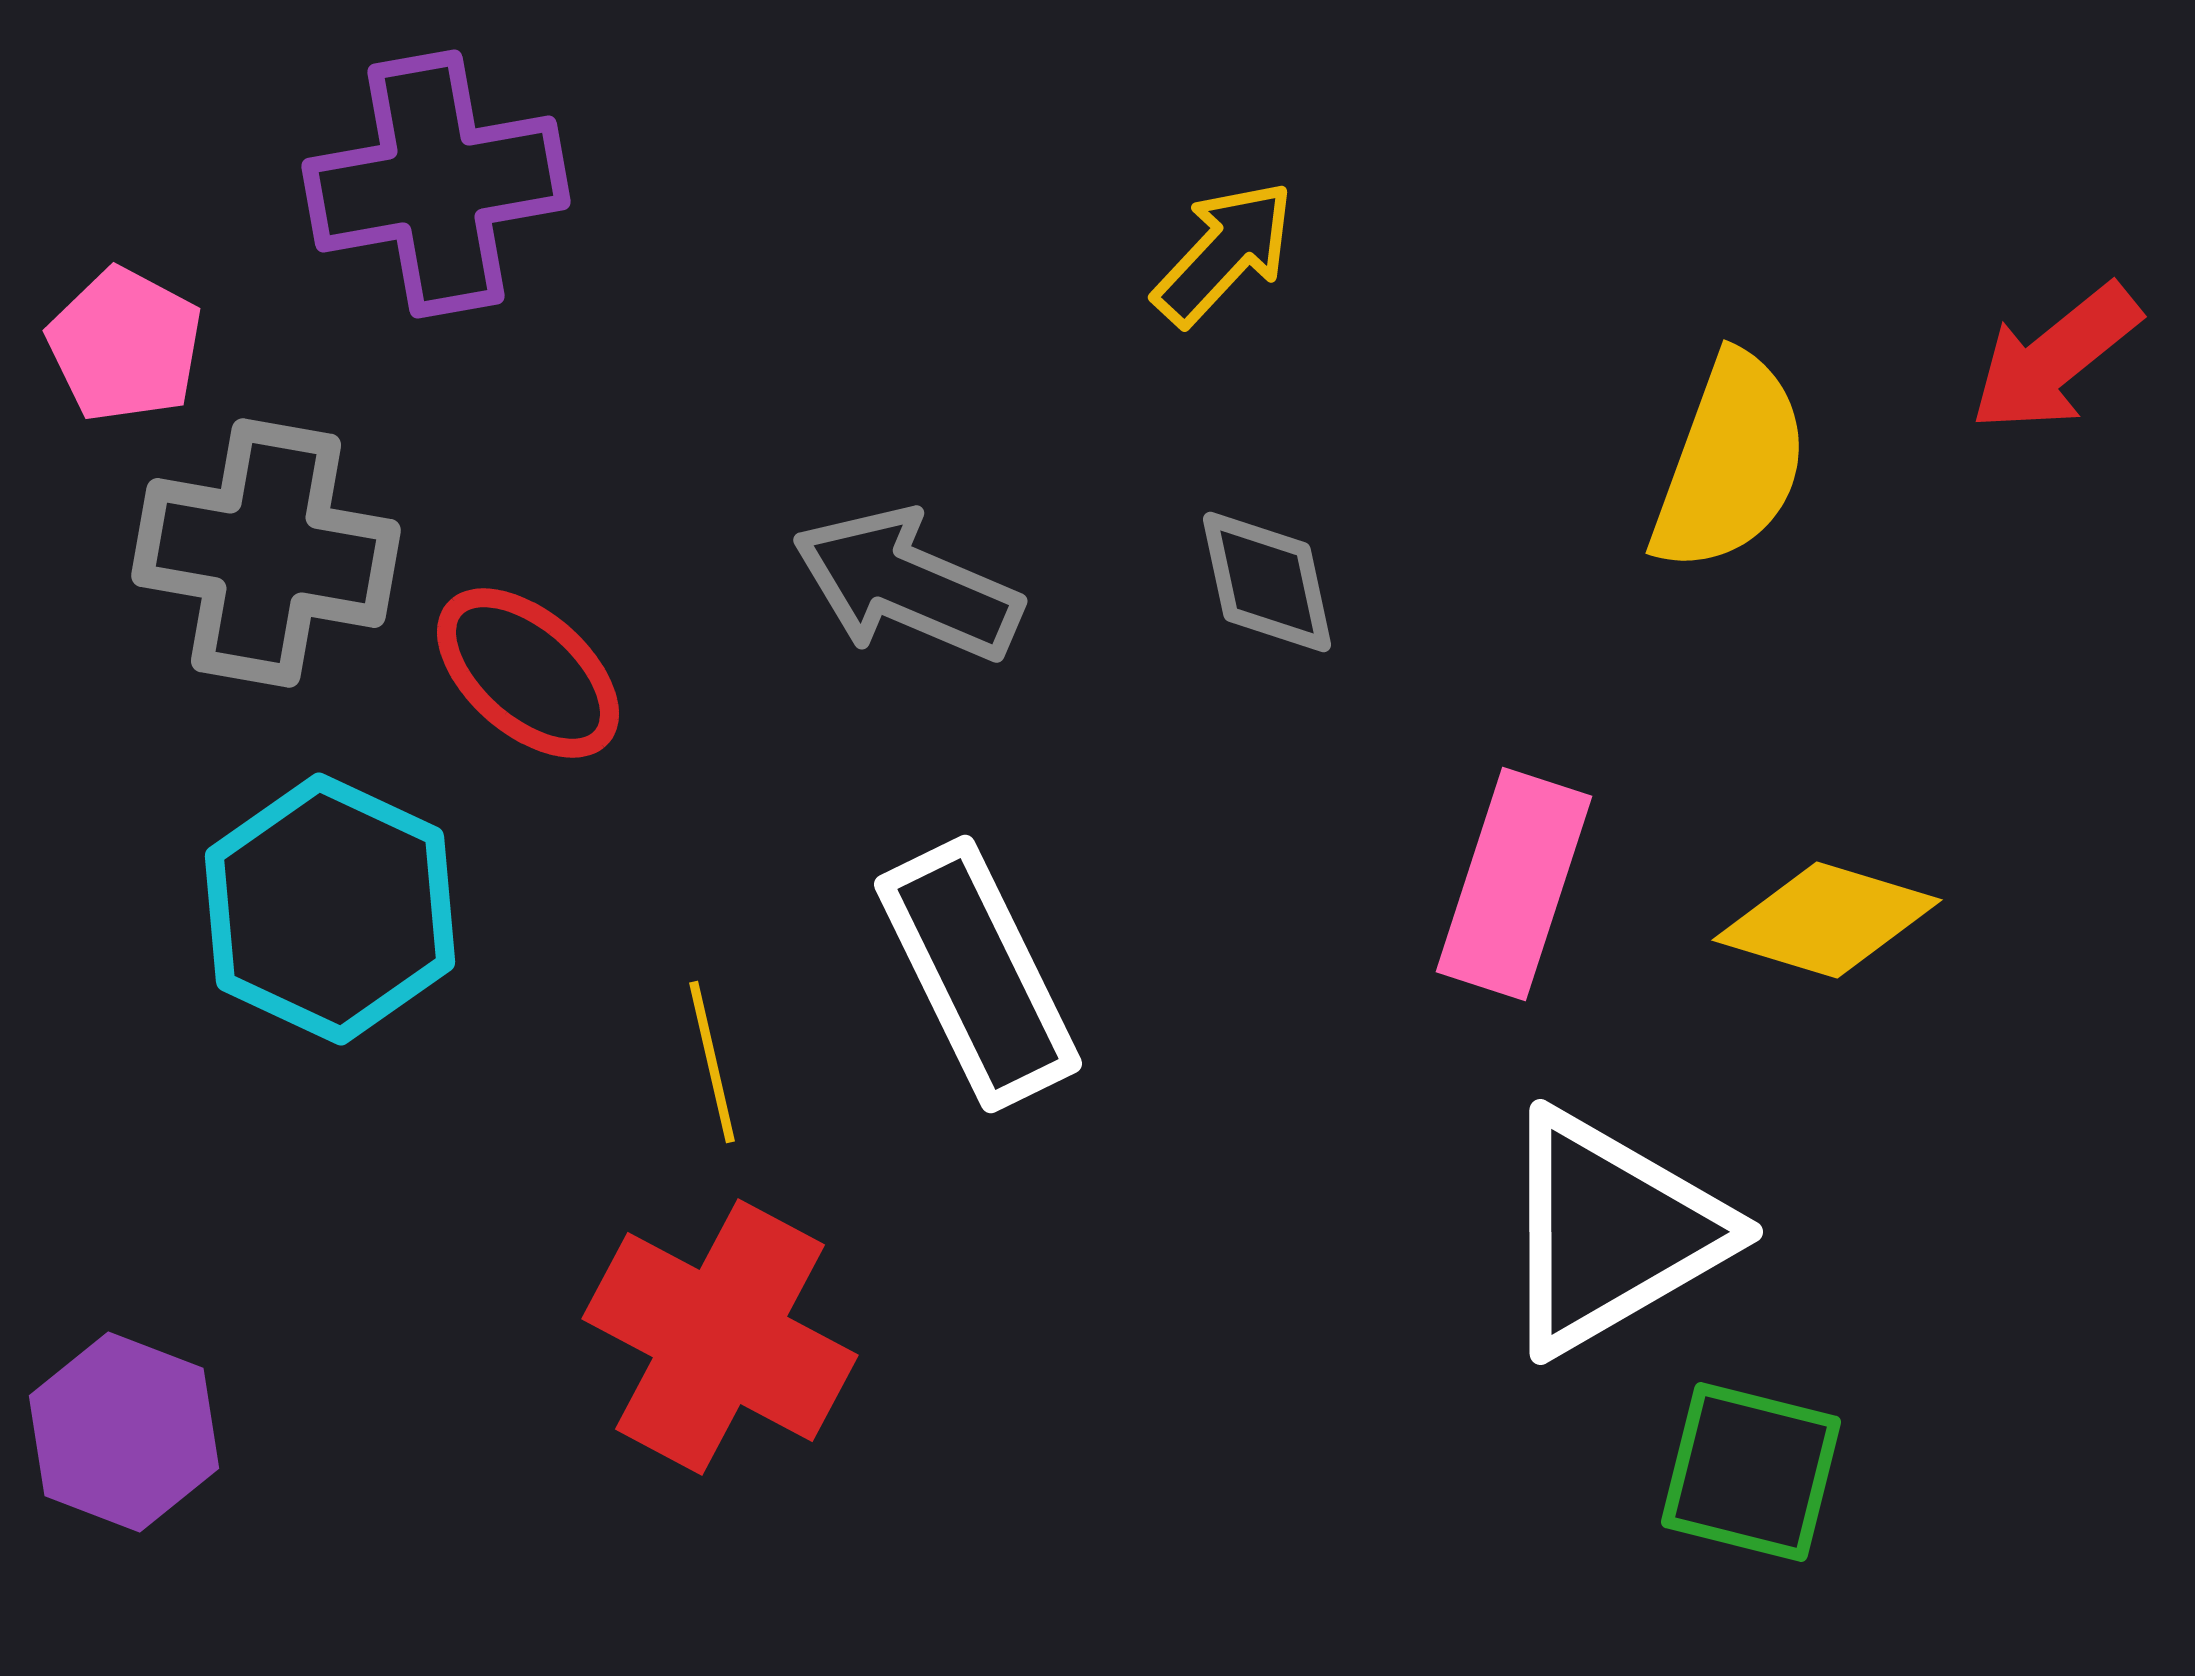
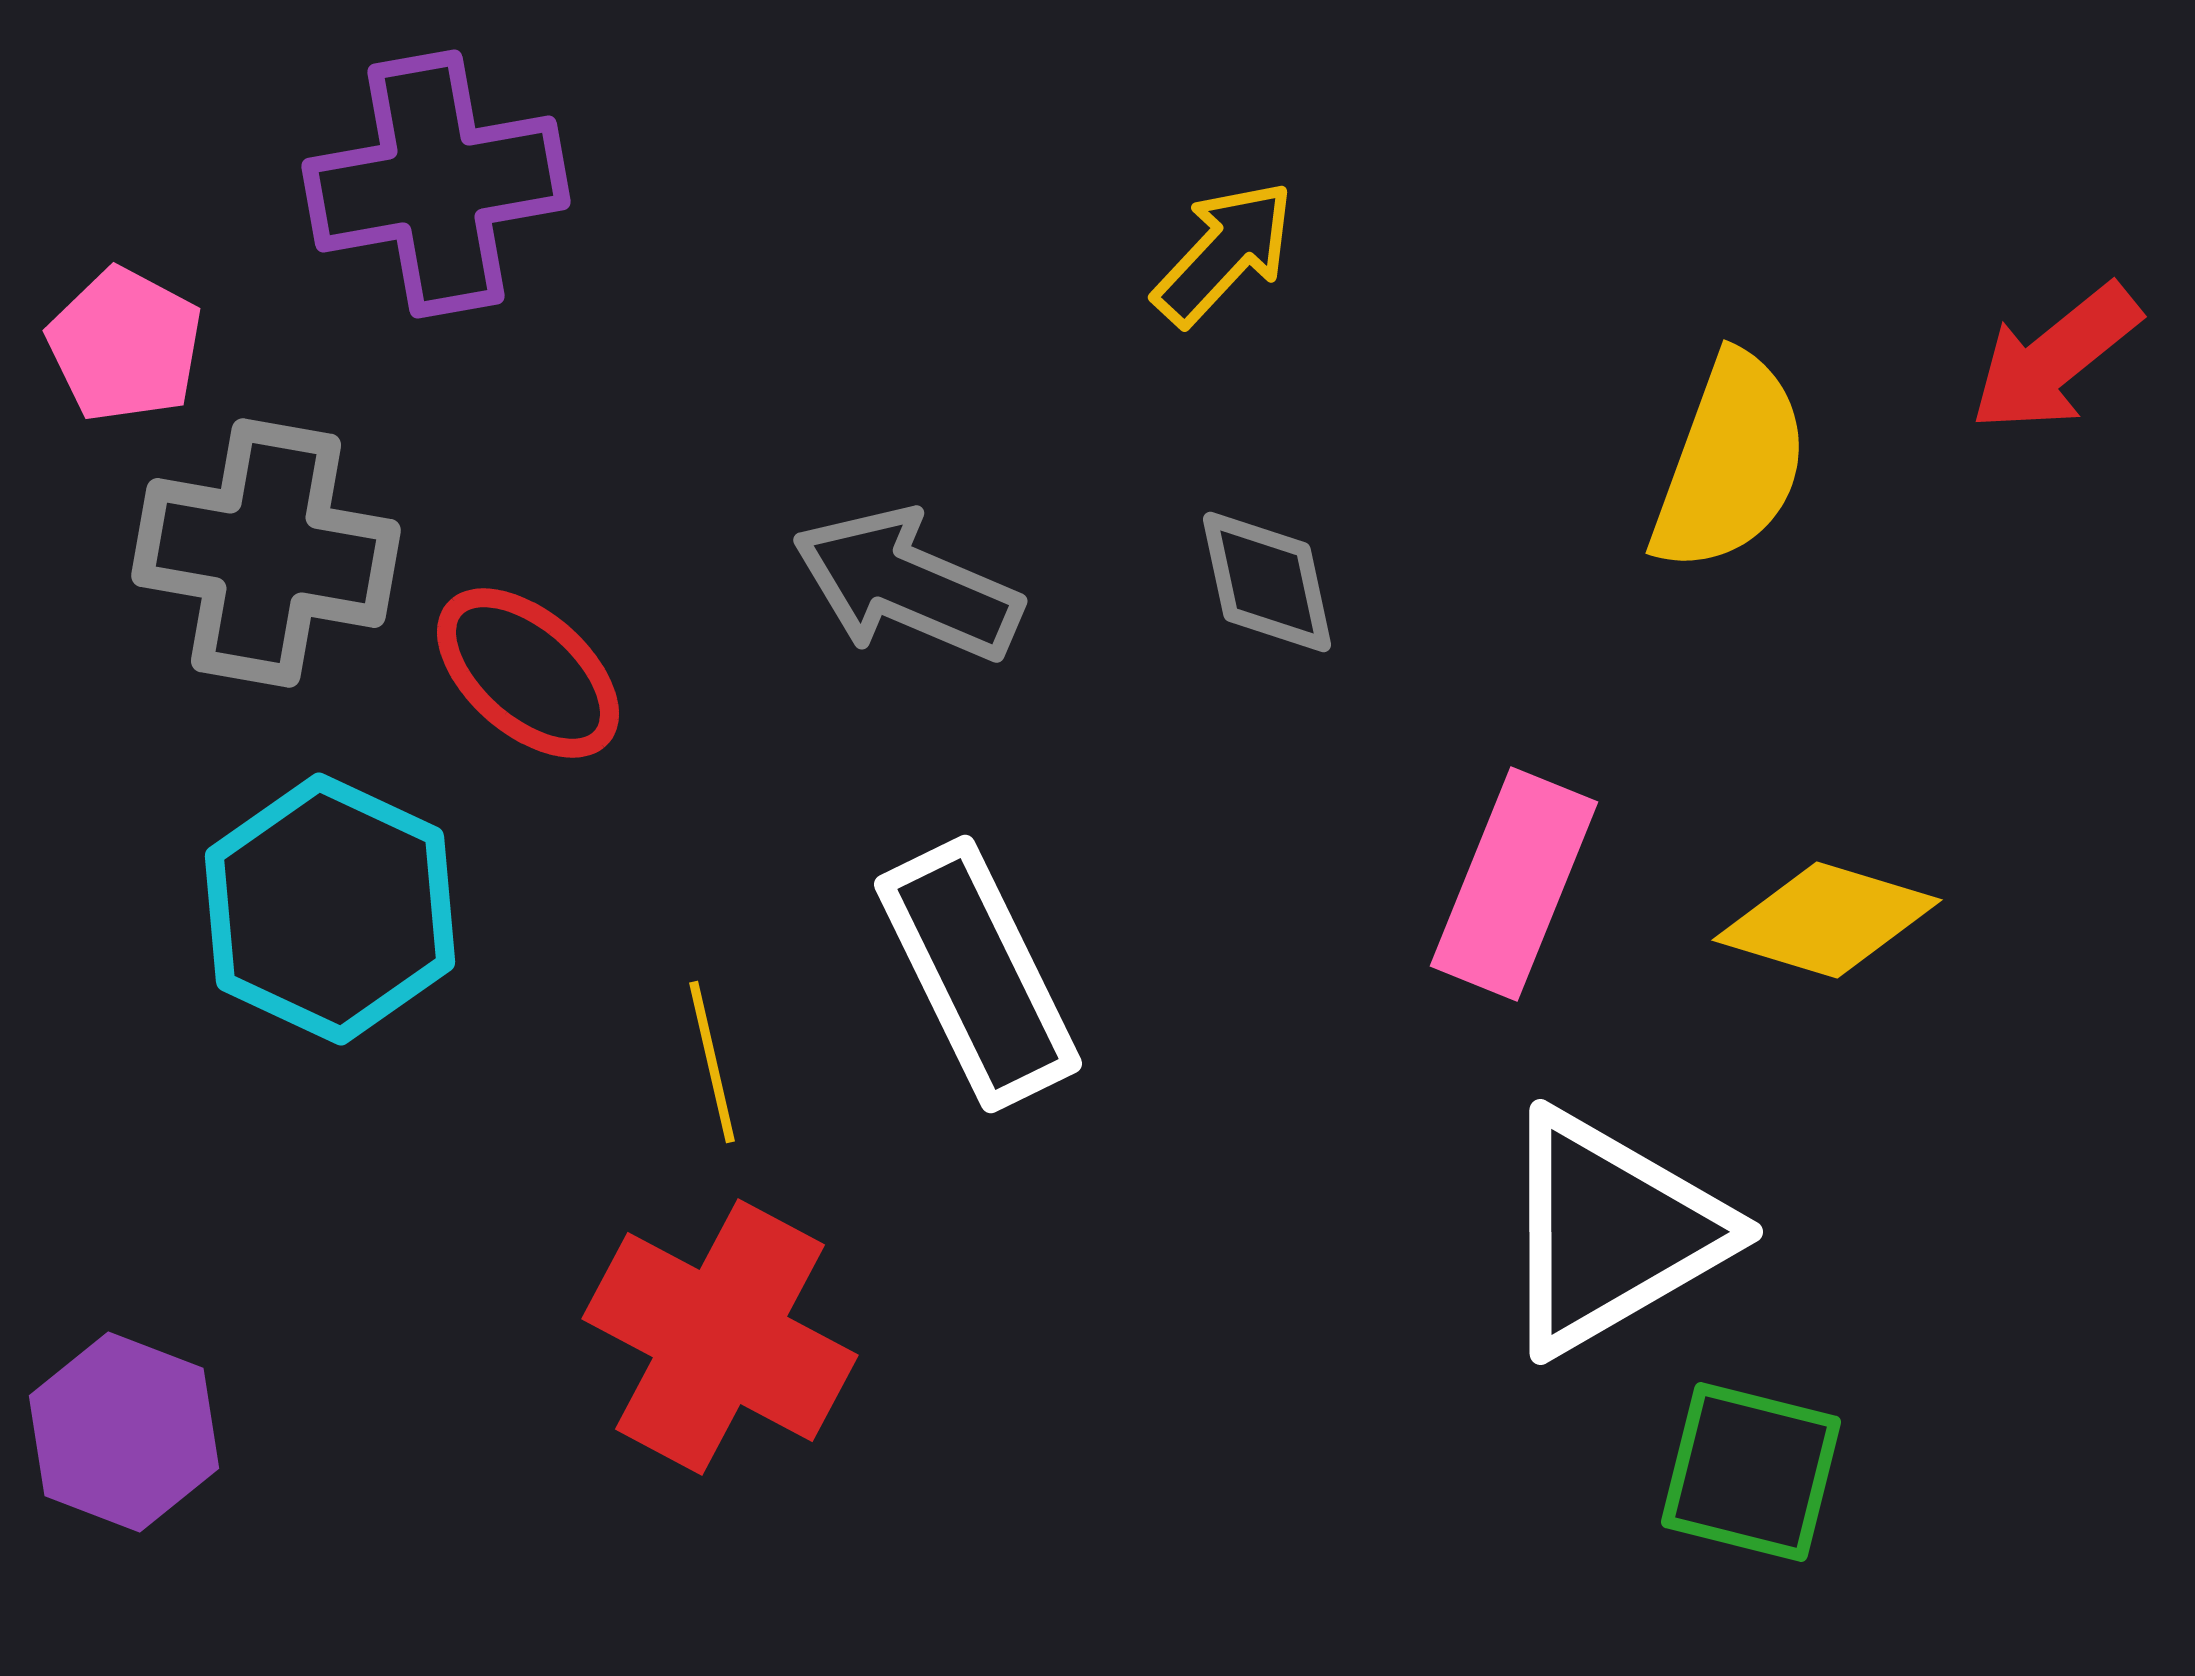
pink rectangle: rotated 4 degrees clockwise
